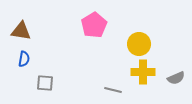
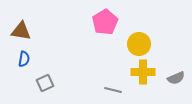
pink pentagon: moved 11 px right, 3 px up
gray square: rotated 30 degrees counterclockwise
